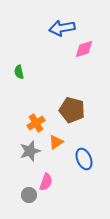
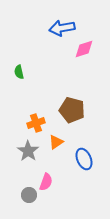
orange cross: rotated 12 degrees clockwise
gray star: moved 2 px left; rotated 20 degrees counterclockwise
